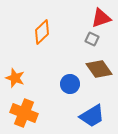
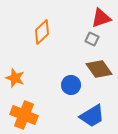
blue circle: moved 1 px right, 1 px down
orange cross: moved 2 px down
